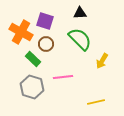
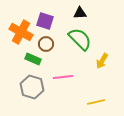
green rectangle: rotated 21 degrees counterclockwise
